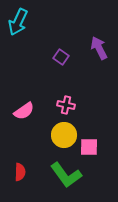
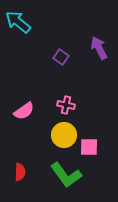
cyan arrow: rotated 104 degrees clockwise
